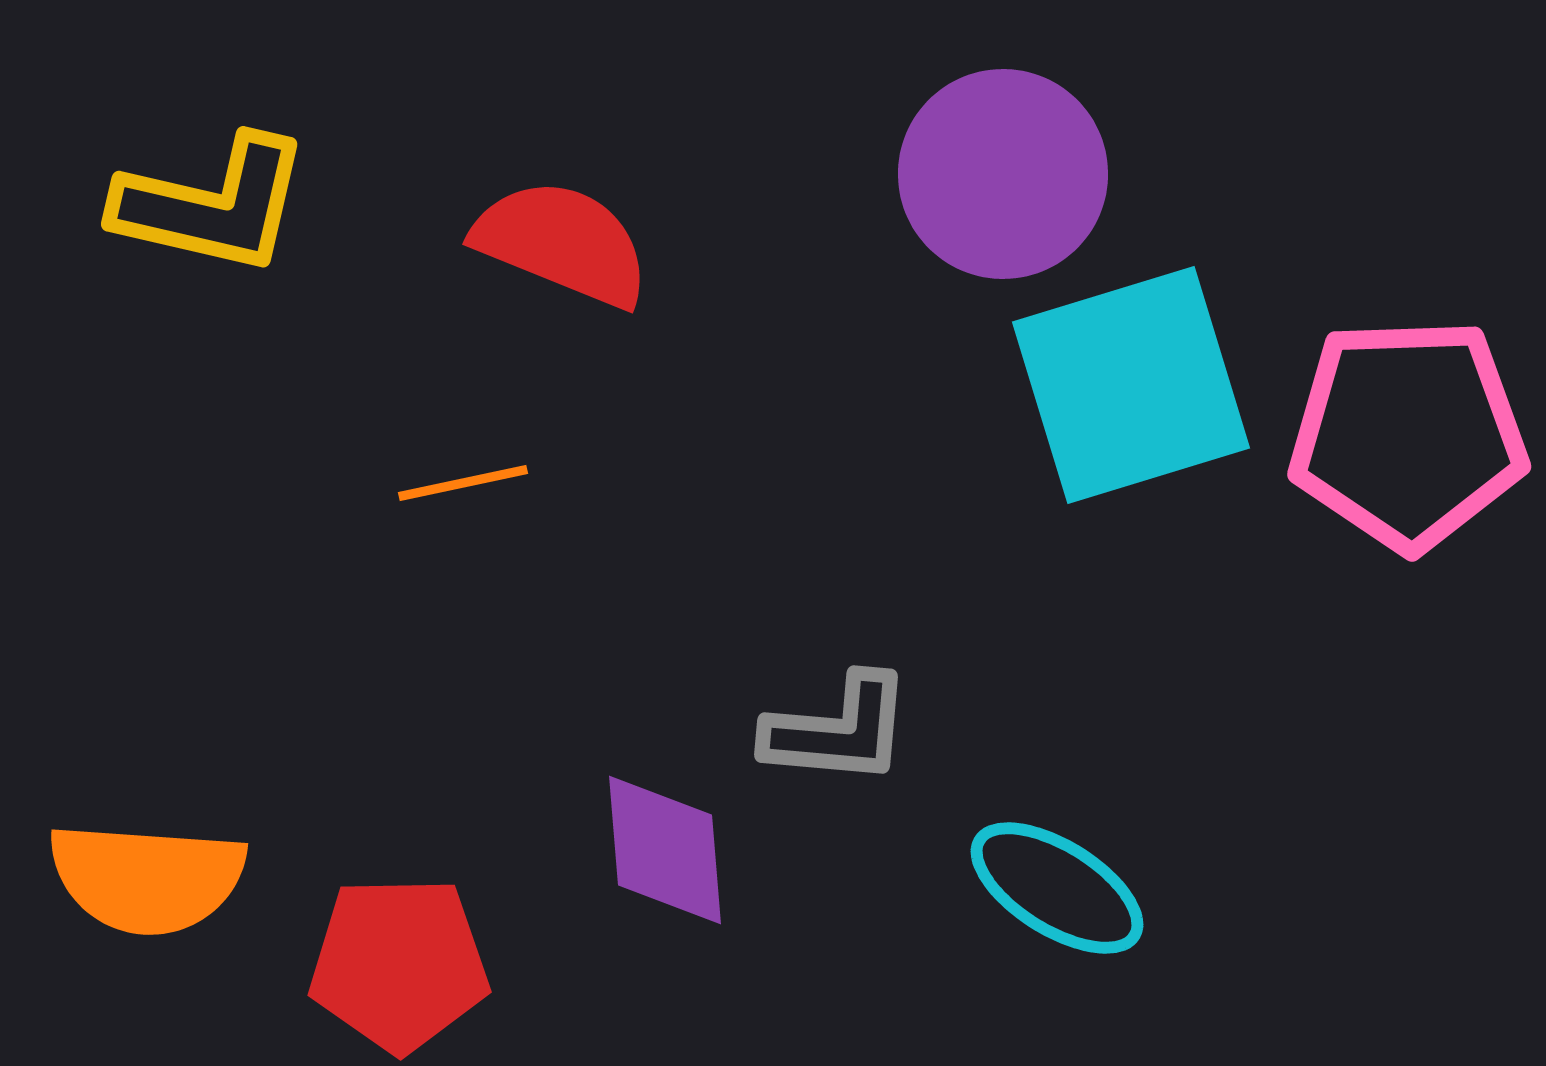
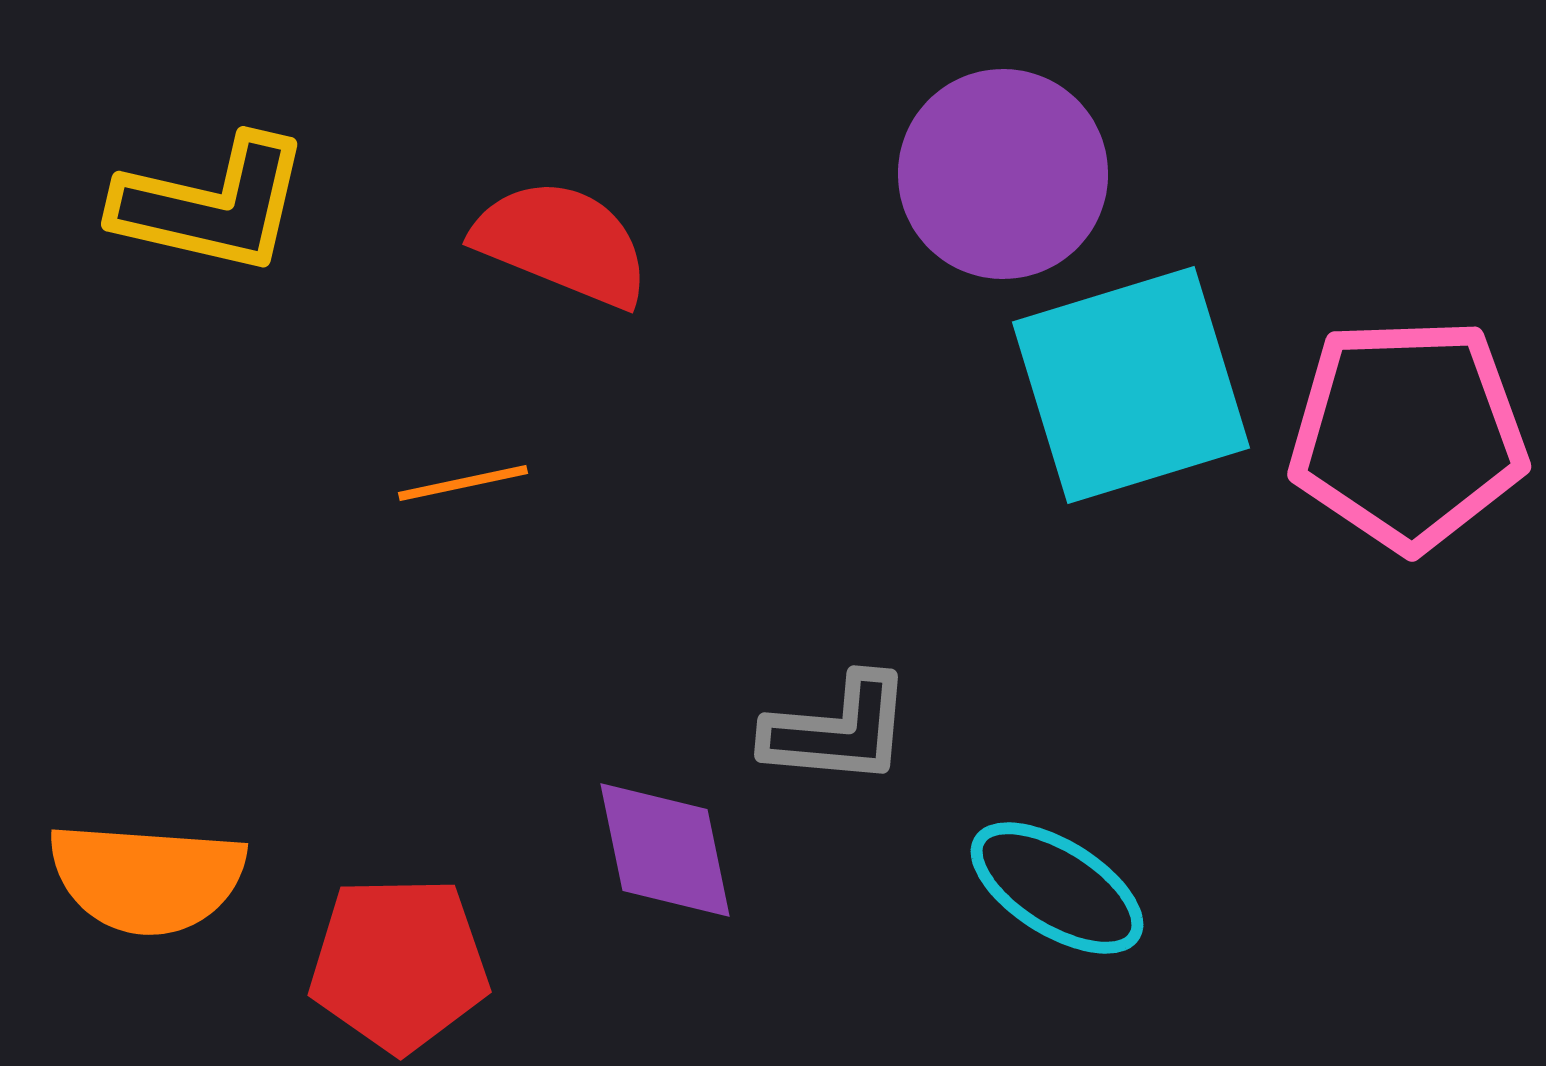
purple diamond: rotated 7 degrees counterclockwise
